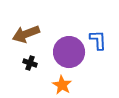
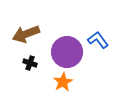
blue L-shape: rotated 35 degrees counterclockwise
purple circle: moved 2 px left
orange star: moved 1 px right, 3 px up; rotated 12 degrees clockwise
